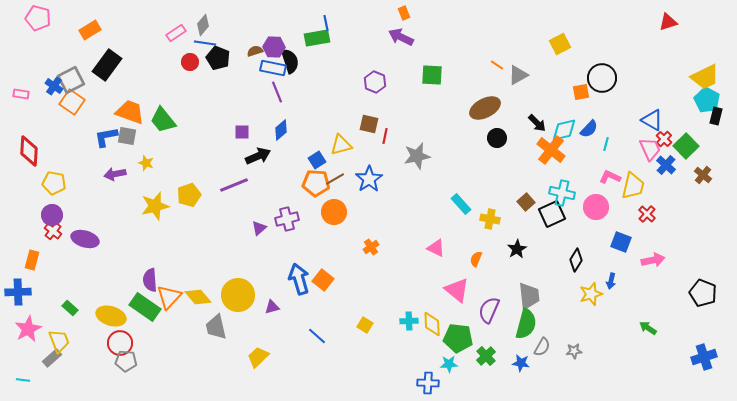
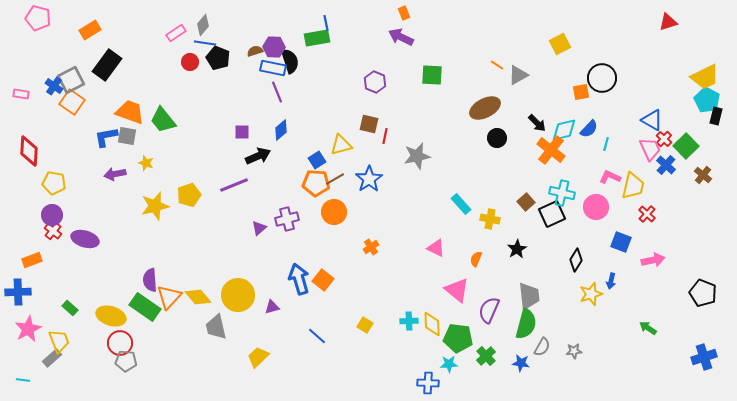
orange rectangle at (32, 260): rotated 54 degrees clockwise
